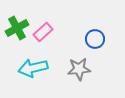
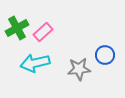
blue circle: moved 10 px right, 16 px down
cyan arrow: moved 2 px right, 5 px up
